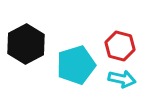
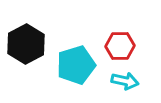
red hexagon: rotated 16 degrees counterclockwise
cyan arrow: moved 3 px right, 2 px down
